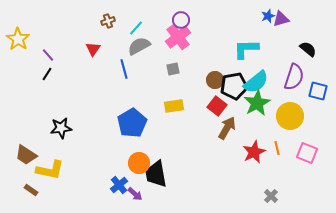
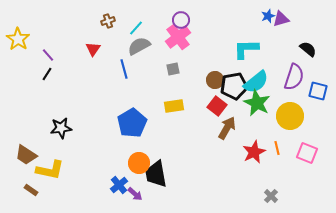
green star: rotated 16 degrees counterclockwise
